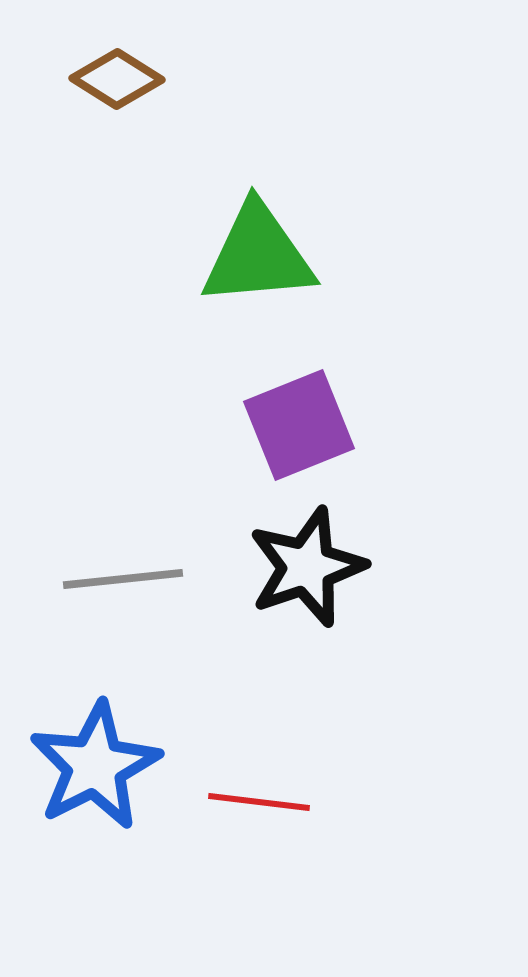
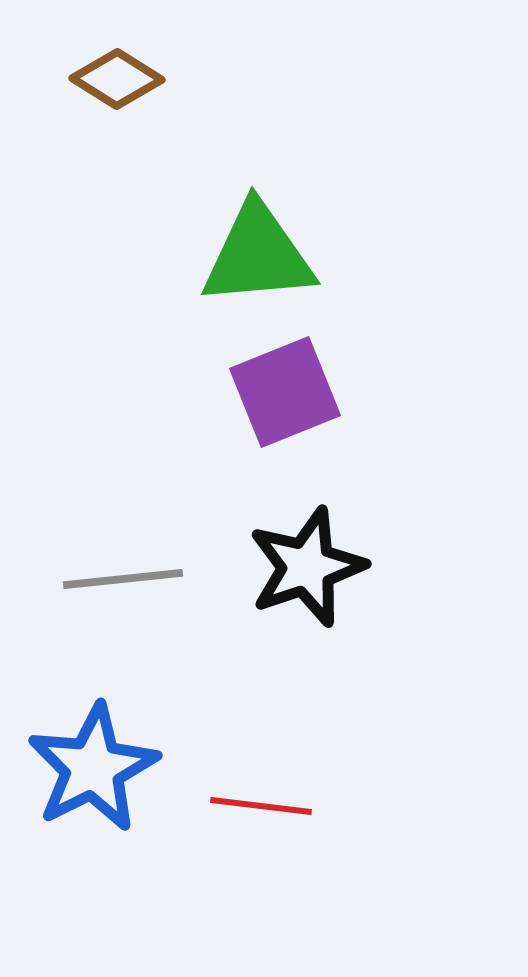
purple square: moved 14 px left, 33 px up
blue star: moved 2 px left, 2 px down
red line: moved 2 px right, 4 px down
